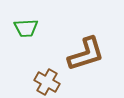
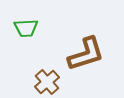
brown cross: rotated 20 degrees clockwise
